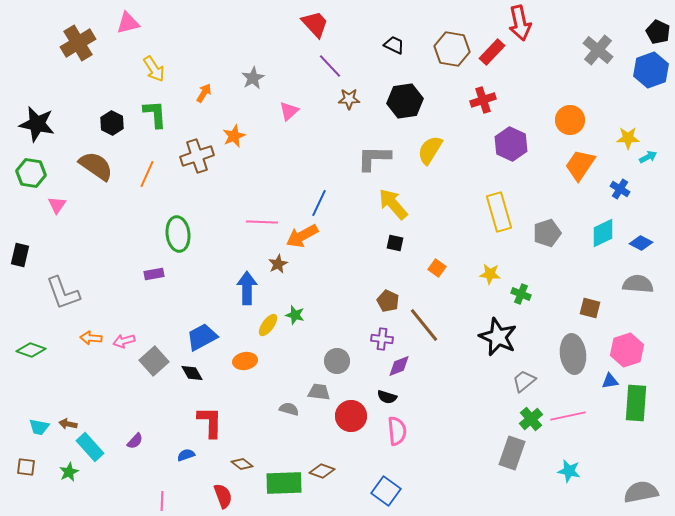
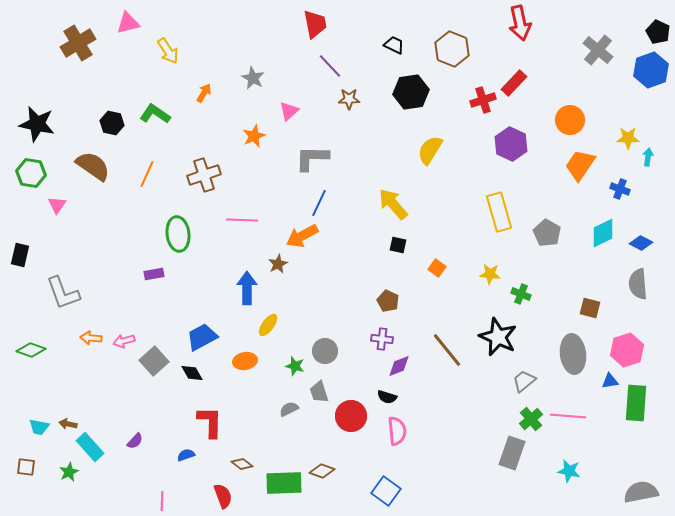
red trapezoid at (315, 24): rotated 32 degrees clockwise
brown hexagon at (452, 49): rotated 12 degrees clockwise
red rectangle at (492, 52): moved 22 px right, 31 px down
yellow arrow at (154, 69): moved 14 px right, 18 px up
gray star at (253, 78): rotated 15 degrees counterclockwise
black hexagon at (405, 101): moved 6 px right, 9 px up
green L-shape at (155, 114): rotated 52 degrees counterclockwise
black hexagon at (112, 123): rotated 15 degrees counterclockwise
orange star at (234, 136): moved 20 px right
brown cross at (197, 156): moved 7 px right, 19 px down
cyan arrow at (648, 157): rotated 54 degrees counterclockwise
gray L-shape at (374, 158): moved 62 px left
brown semicircle at (96, 166): moved 3 px left
blue cross at (620, 189): rotated 12 degrees counterclockwise
pink line at (262, 222): moved 20 px left, 2 px up
gray pentagon at (547, 233): rotated 24 degrees counterclockwise
black square at (395, 243): moved 3 px right, 2 px down
gray semicircle at (638, 284): rotated 100 degrees counterclockwise
green star at (295, 315): moved 51 px down
brown line at (424, 325): moved 23 px right, 25 px down
gray circle at (337, 361): moved 12 px left, 10 px up
gray trapezoid at (319, 392): rotated 115 degrees counterclockwise
gray semicircle at (289, 409): rotated 42 degrees counterclockwise
pink line at (568, 416): rotated 16 degrees clockwise
